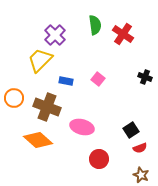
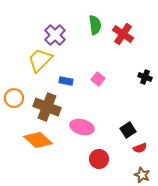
black square: moved 3 px left
brown star: moved 1 px right
